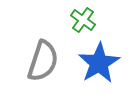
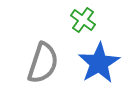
gray semicircle: moved 2 px down
